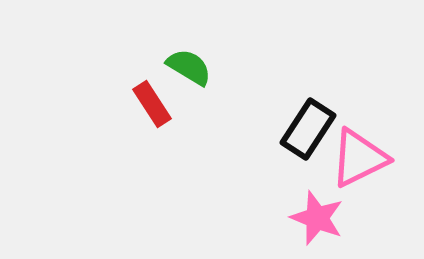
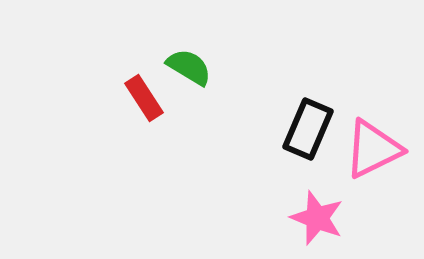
red rectangle: moved 8 px left, 6 px up
black rectangle: rotated 10 degrees counterclockwise
pink triangle: moved 14 px right, 9 px up
